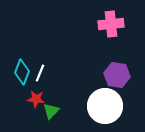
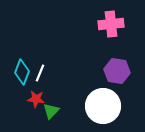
purple hexagon: moved 4 px up
white circle: moved 2 px left
